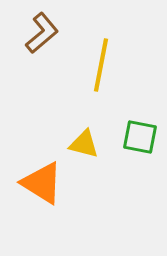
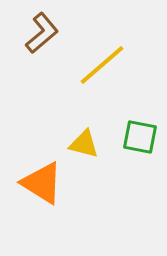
yellow line: moved 1 px right; rotated 38 degrees clockwise
